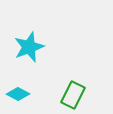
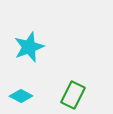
cyan diamond: moved 3 px right, 2 px down
